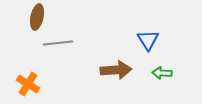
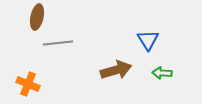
brown arrow: rotated 12 degrees counterclockwise
orange cross: rotated 10 degrees counterclockwise
